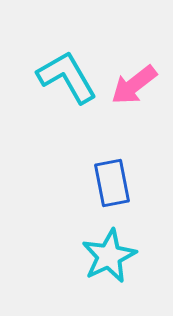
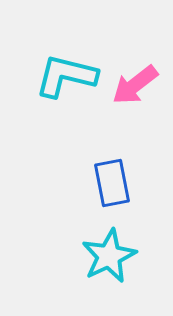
cyan L-shape: moved 1 px left, 1 px up; rotated 46 degrees counterclockwise
pink arrow: moved 1 px right
